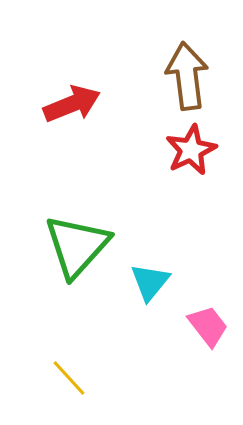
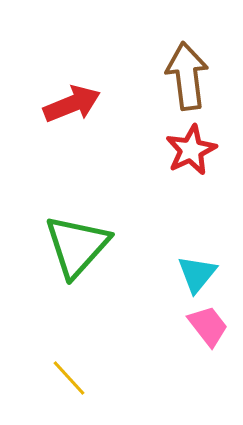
cyan triangle: moved 47 px right, 8 px up
